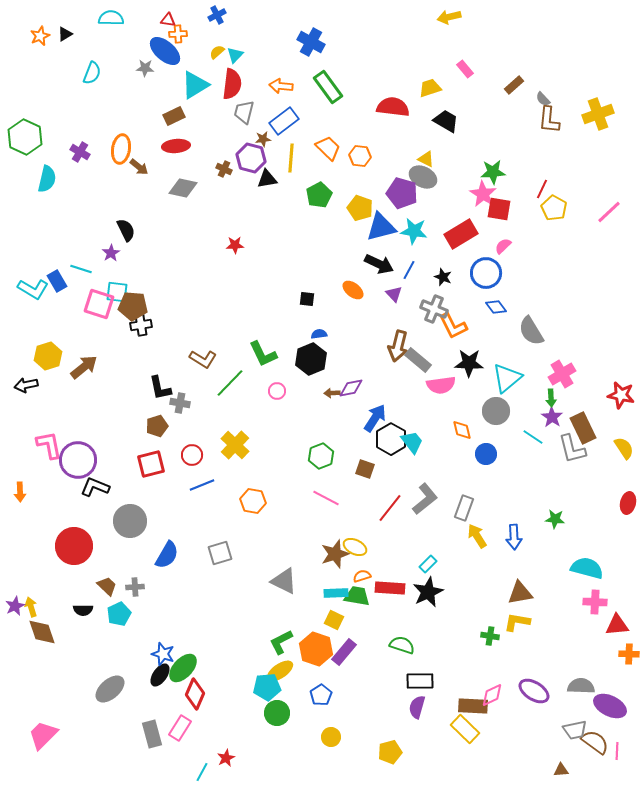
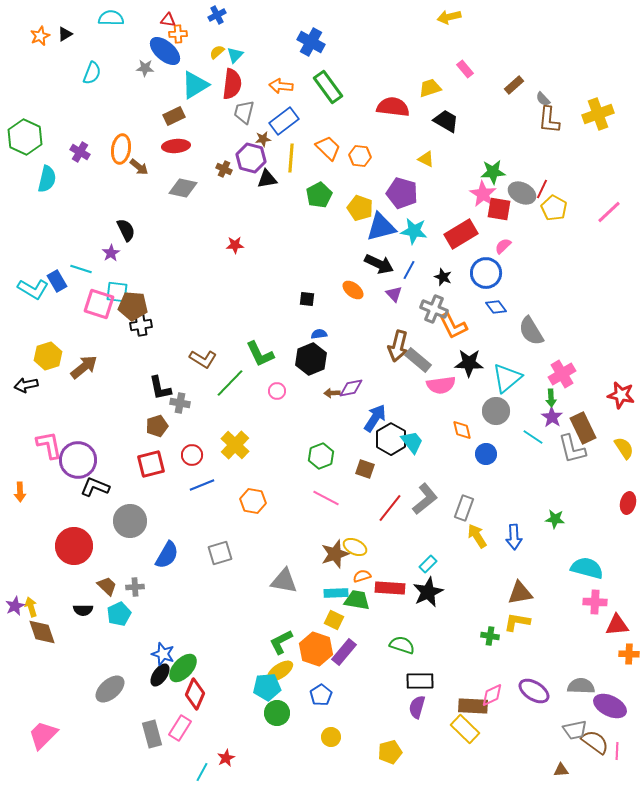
gray ellipse at (423, 177): moved 99 px right, 16 px down
green L-shape at (263, 354): moved 3 px left
gray triangle at (284, 581): rotated 16 degrees counterclockwise
green trapezoid at (357, 596): moved 4 px down
